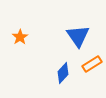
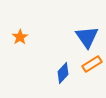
blue triangle: moved 9 px right, 1 px down
